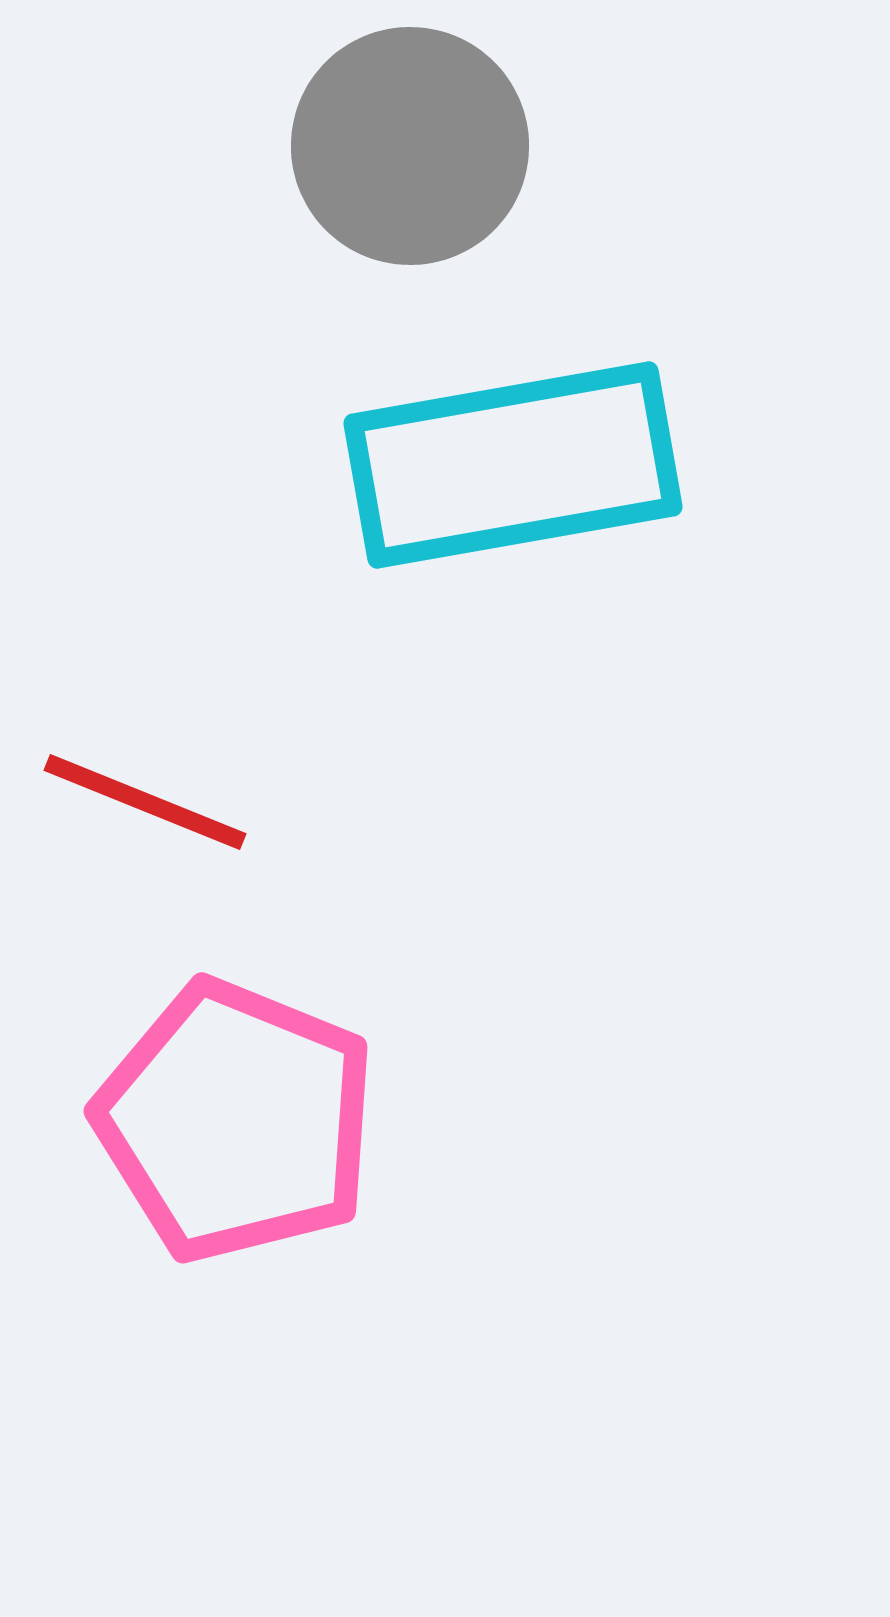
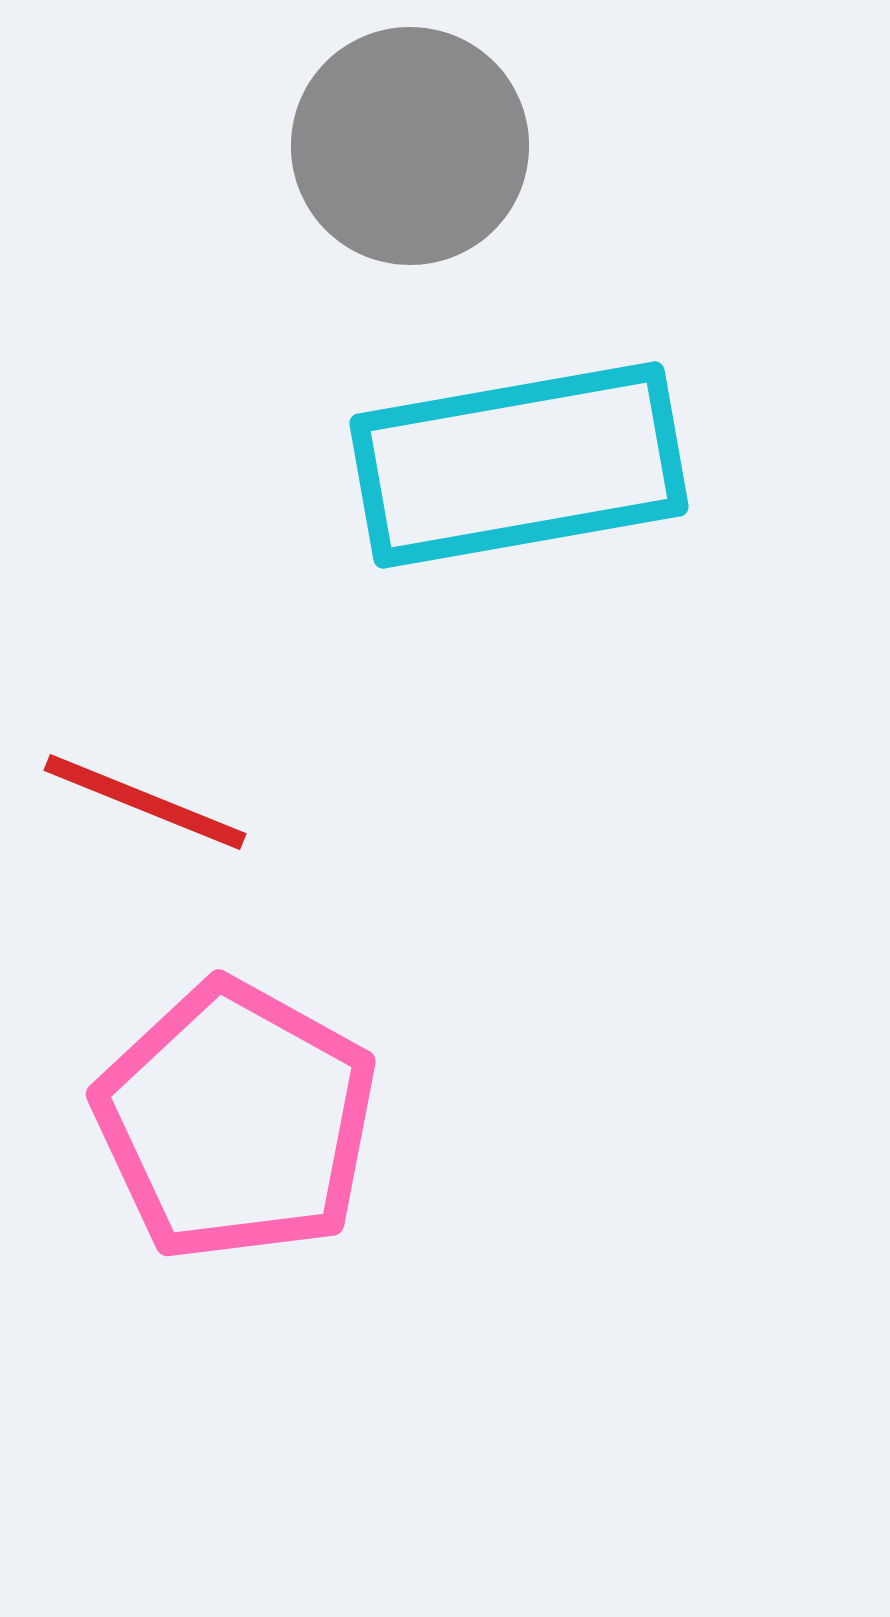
cyan rectangle: moved 6 px right
pink pentagon: rotated 7 degrees clockwise
